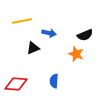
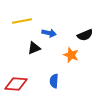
black triangle: moved 1 px right
orange star: moved 5 px left, 1 px down
